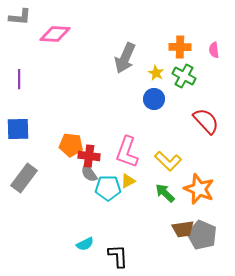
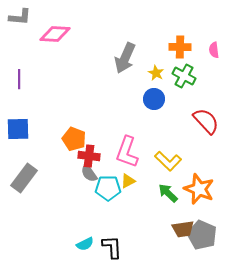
orange pentagon: moved 3 px right, 6 px up; rotated 15 degrees clockwise
green arrow: moved 3 px right
black L-shape: moved 6 px left, 9 px up
